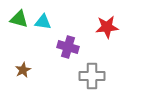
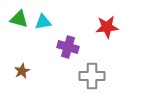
cyan triangle: rotated 18 degrees counterclockwise
brown star: moved 1 px left, 1 px down
